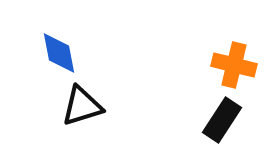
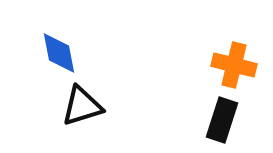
black rectangle: rotated 15 degrees counterclockwise
